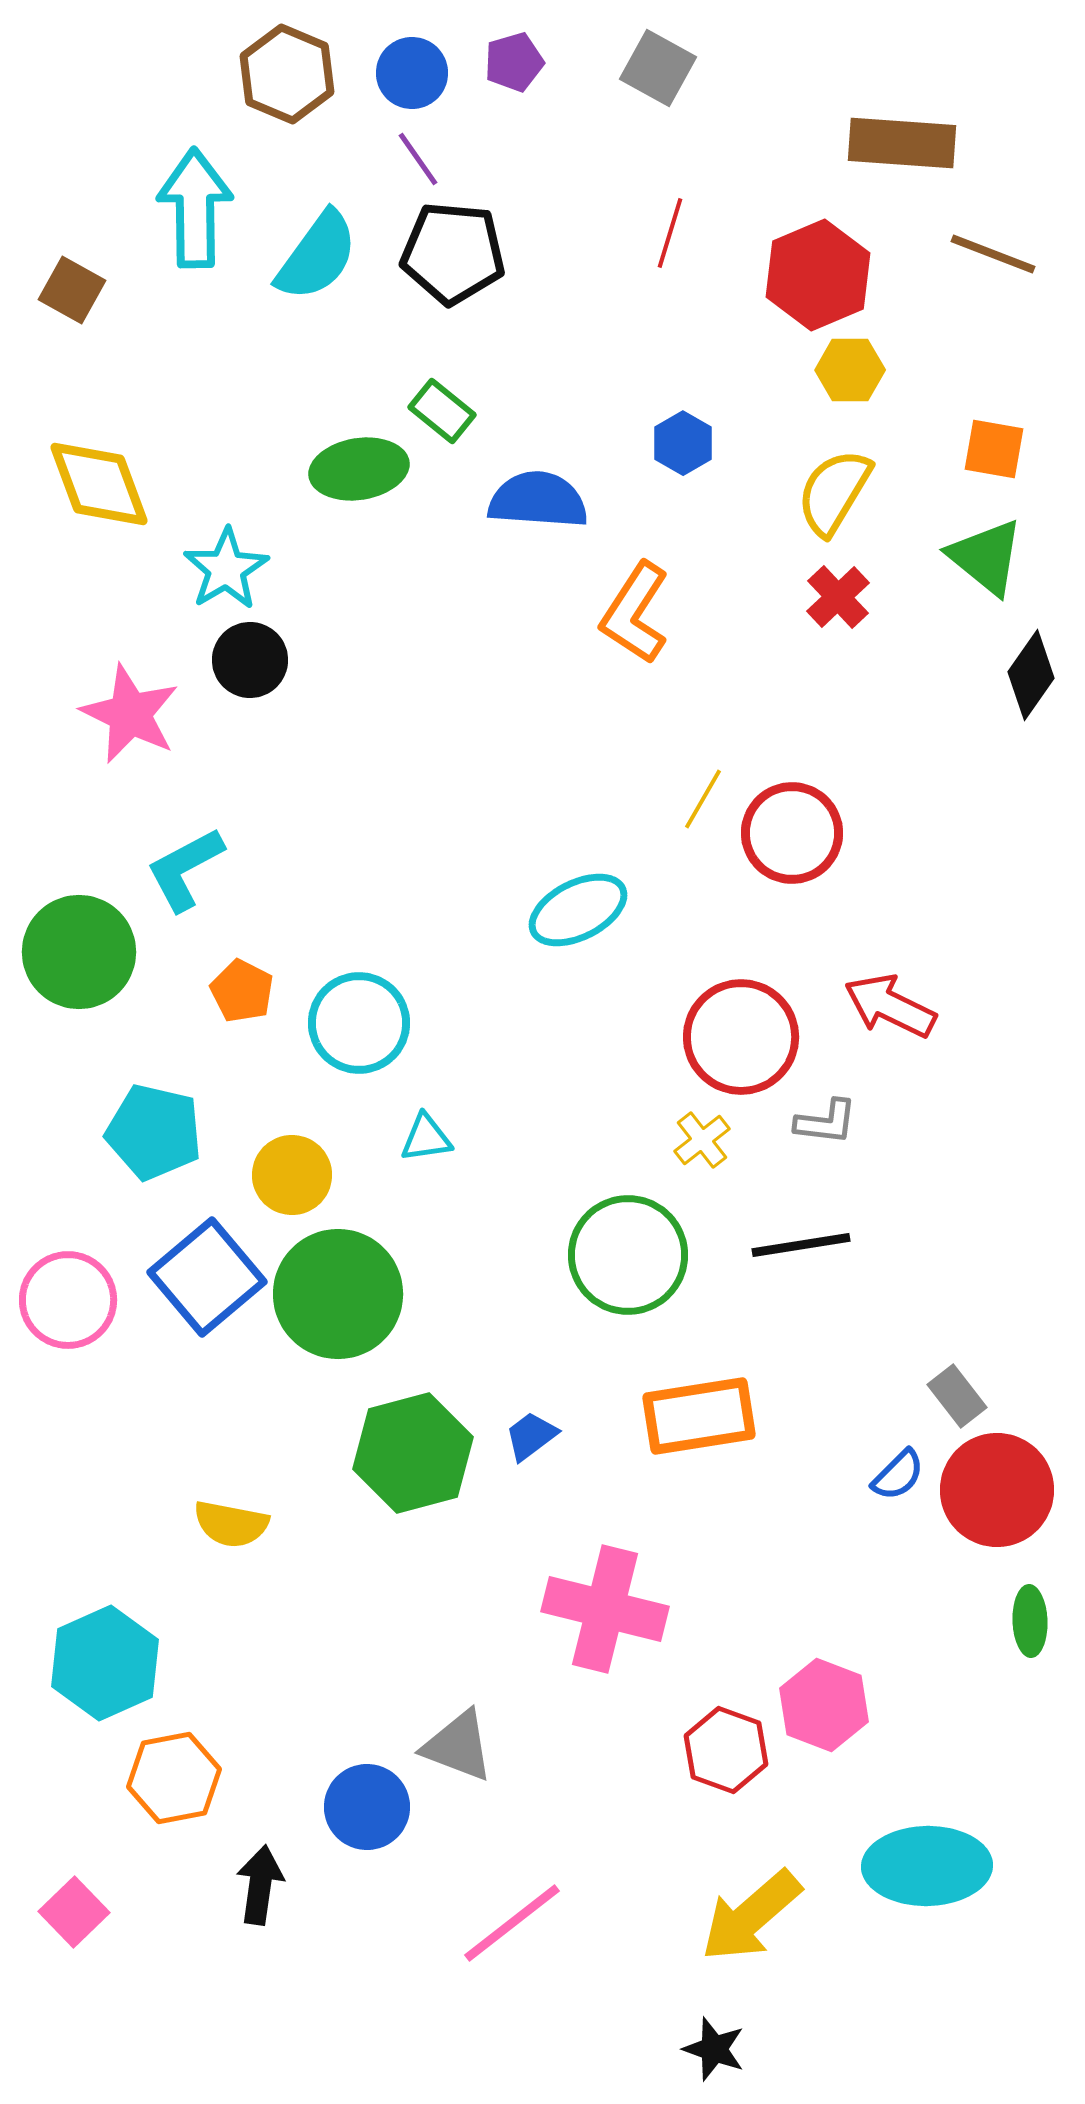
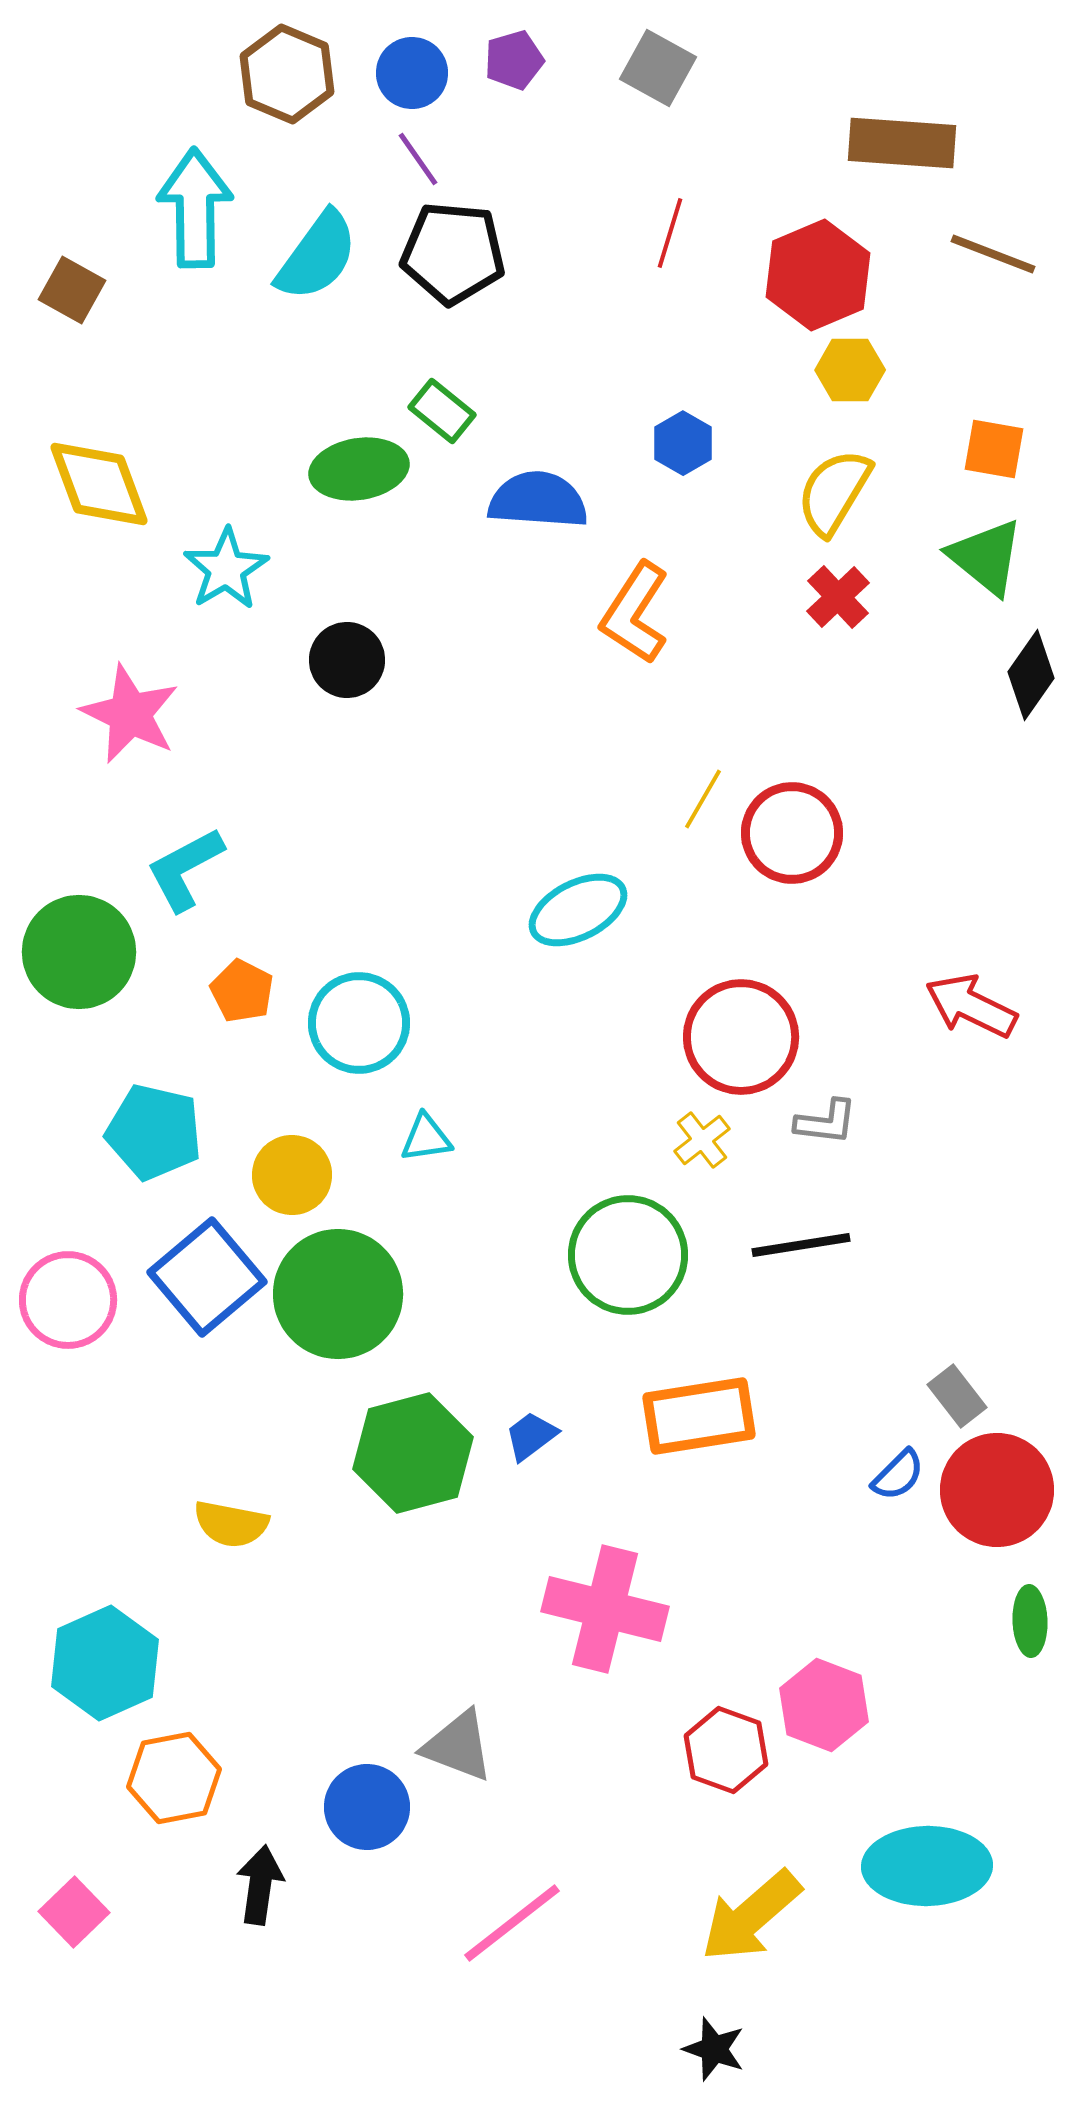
purple pentagon at (514, 62): moved 2 px up
black circle at (250, 660): moved 97 px right
red arrow at (890, 1006): moved 81 px right
